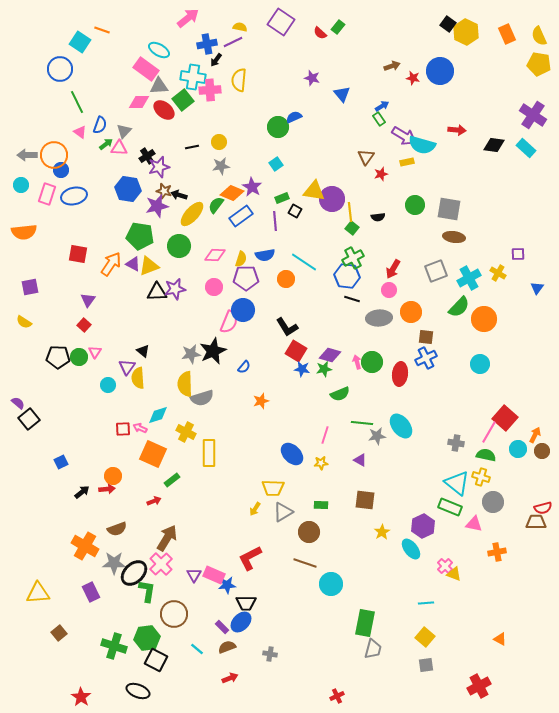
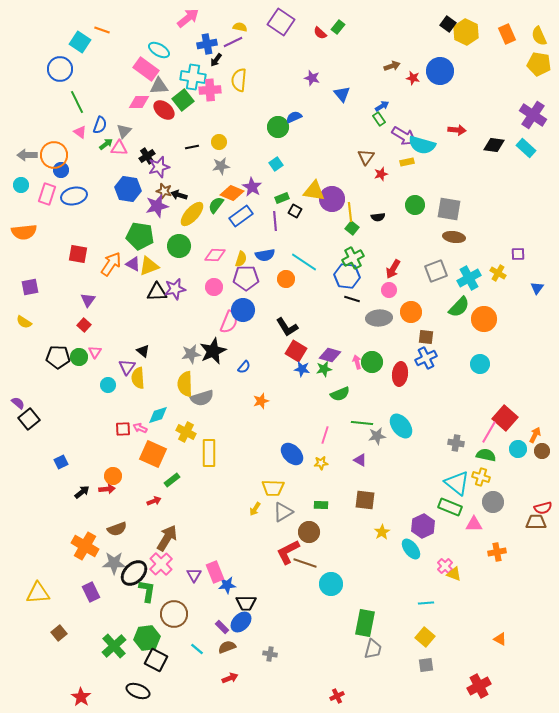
pink triangle at (474, 524): rotated 12 degrees counterclockwise
red L-shape at (250, 558): moved 38 px right, 6 px up
pink rectangle at (214, 575): moved 1 px right, 3 px up; rotated 45 degrees clockwise
green cross at (114, 646): rotated 30 degrees clockwise
